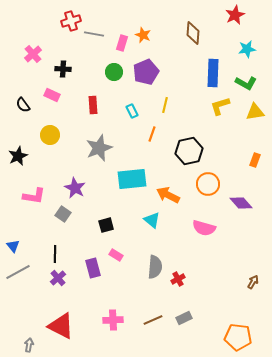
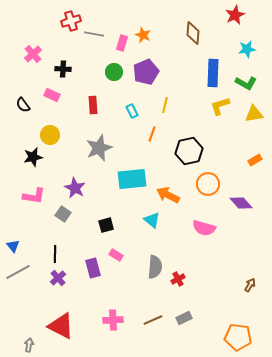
yellow triangle at (255, 112): moved 1 px left, 2 px down
black star at (18, 156): moved 15 px right, 1 px down; rotated 12 degrees clockwise
orange rectangle at (255, 160): rotated 40 degrees clockwise
brown arrow at (253, 282): moved 3 px left, 3 px down
